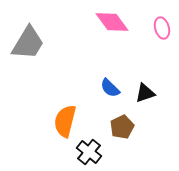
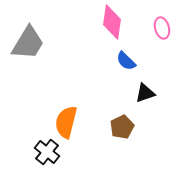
pink diamond: rotated 44 degrees clockwise
blue semicircle: moved 16 px right, 27 px up
orange semicircle: moved 1 px right, 1 px down
black cross: moved 42 px left
